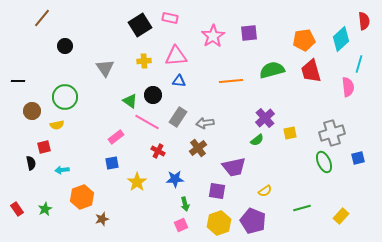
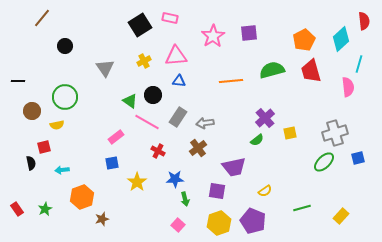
orange pentagon at (304, 40): rotated 20 degrees counterclockwise
yellow cross at (144, 61): rotated 24 degrees counterclockwise
gray cross at (332, 133): moved 3 px right
green ellipse at (324, 162): rotated 70 degrees clockwise
green arrow at (185, 204): moved 5 px up
pink square at (181, 225): moved 3 px left; rotated 24 degrees counterclockwise
